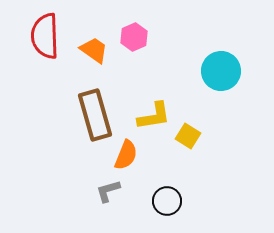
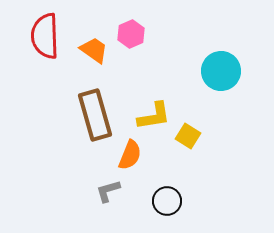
pink hexagon: moved 3 px left, 3 px up
orange semicircle: moved 4 px right
